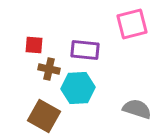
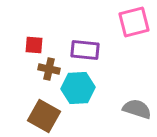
pink square: moved 2 px right, 2 px up
